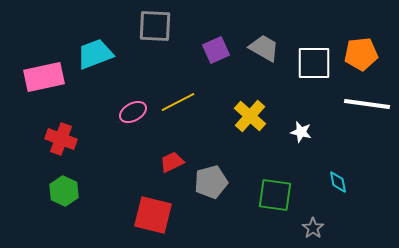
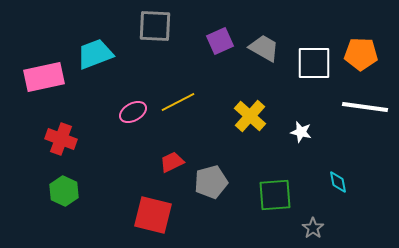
purple square: moved 4 px right, 9 px up
orange pentagon: rotated 8 degrees clockwise
white line: moved 2 px left, 3 px down
green square: rotated 12 degrees counterclockwise
